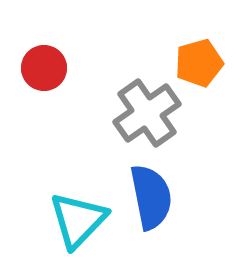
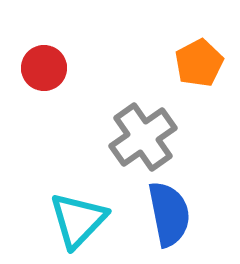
orange pentagon: rotated 12 degrees counterclockwise
gray cross: moved 4 px left, 24 px down
blue semicircle: moved 18 px right, 17 px down
